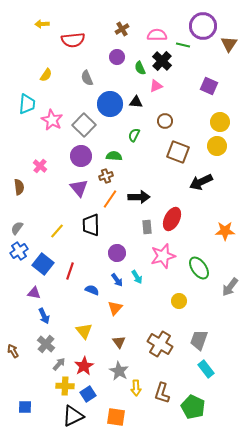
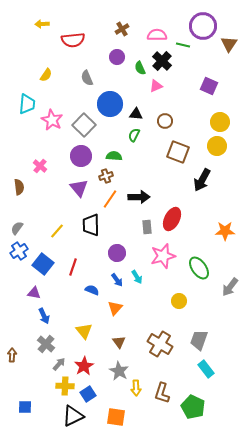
black triangle at (136, 102): moved 12 px down
black arrow at (201, 182): moved 1 px right, 2 px up; rotated 35 degrees counterclockwise
red line at (70, 271): moved 3 px right, 4 px up
brown arrow at (13, 351): moved 1 px left, 4 px down; rotated 32 degrees clockwise
